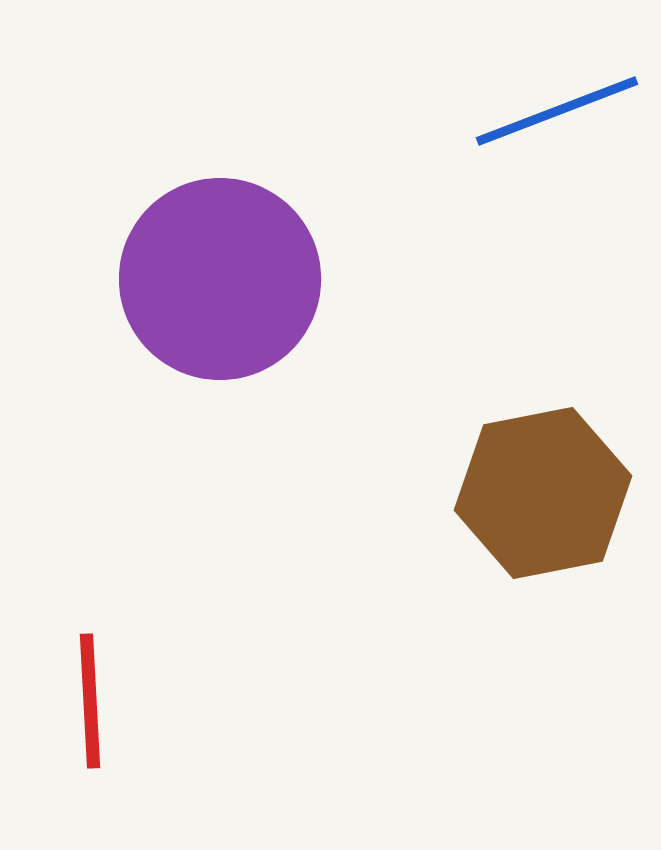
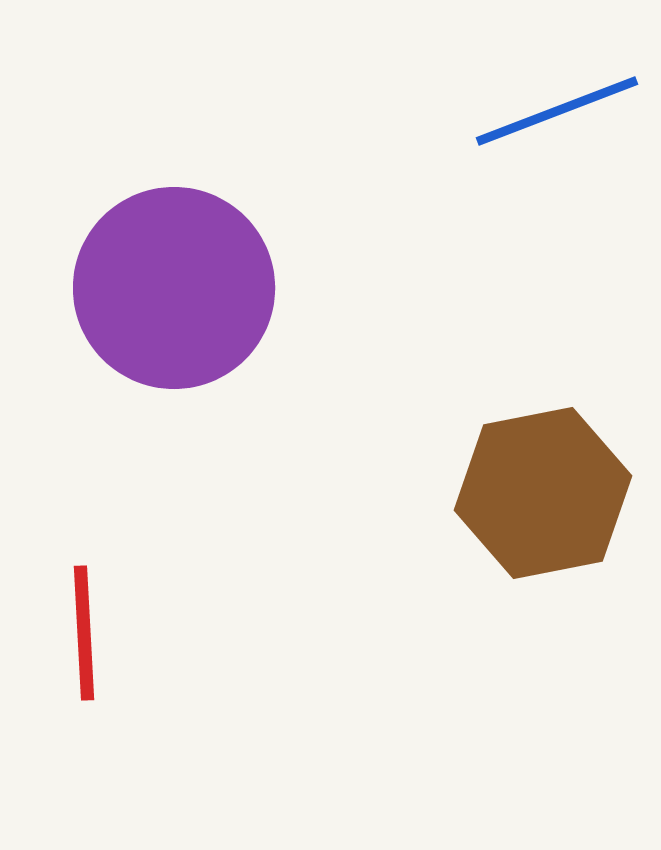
purple circle: moved 46 px left, 9 px down
red line: moved 6 px left, 68 px up
